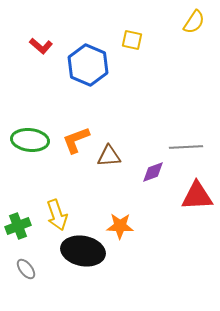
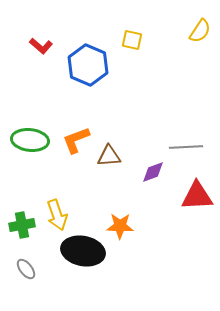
yellow semicircle: moved 6 px right, 9 px down
green cross: moved 4 px right, 1 px up; rotated 10 degrees clockwise
